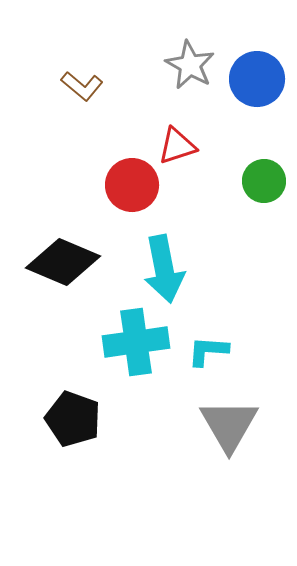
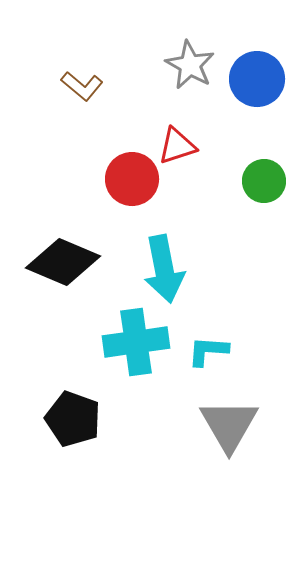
red circle: moved 6 px up
